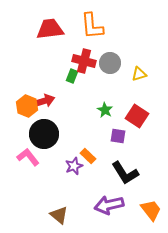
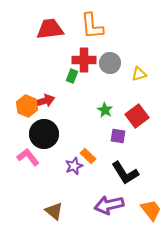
red cross: moved 1 px up; rotated 15 degrees counterclockwise
red square: rotated 20 degrees clockwise
brown triangle: moved 5 px left, 4 px up
